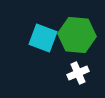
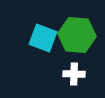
white cross: moved 4 px left, 1 px down; rotated 25 degrees clockwise
